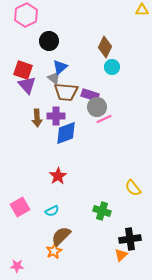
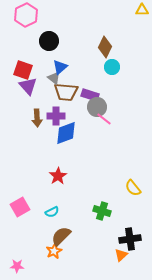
purple triangle: moved 1 px right, 1 px down
pink line: rotated 63 degrees clockwise
cyan semicircle: moved 1 px down
